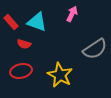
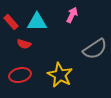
pink arrow: moved 1 px down
cyan triangle: rotated 20 degrees counterclockwise
red ellipse: moved 1 px left, 4 px down
